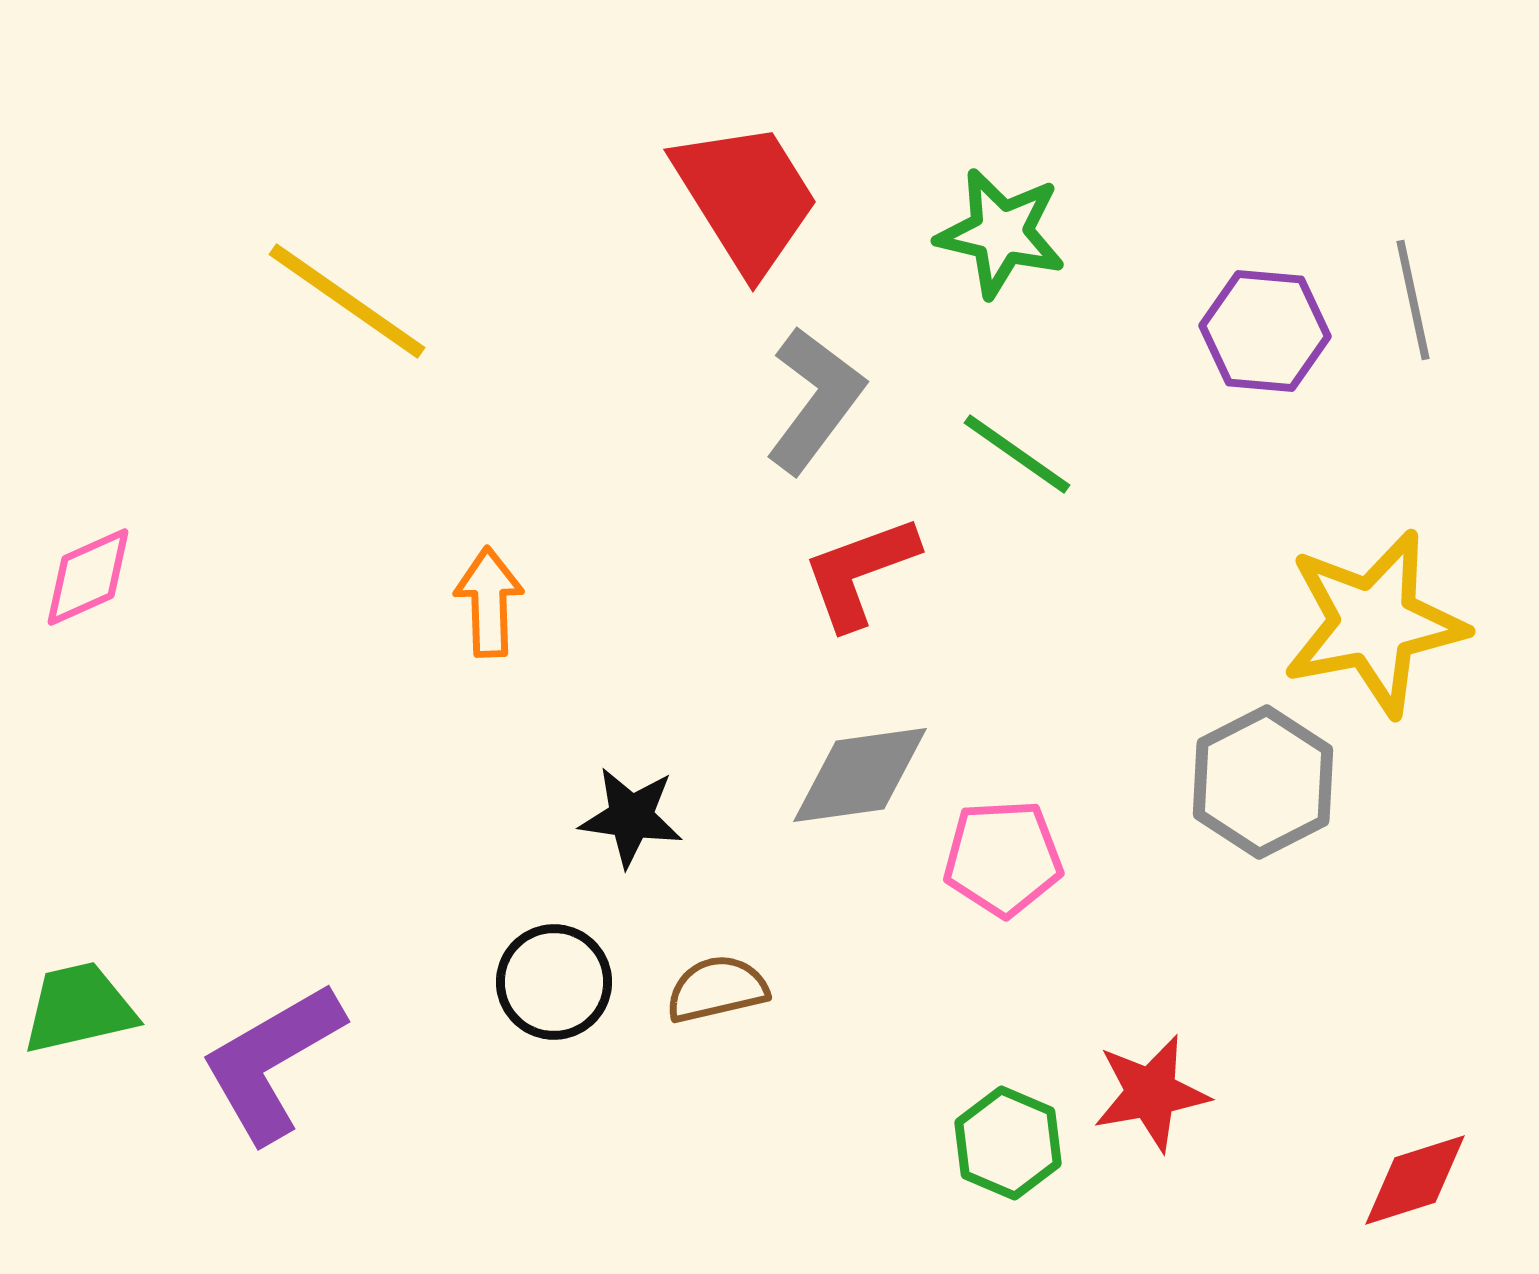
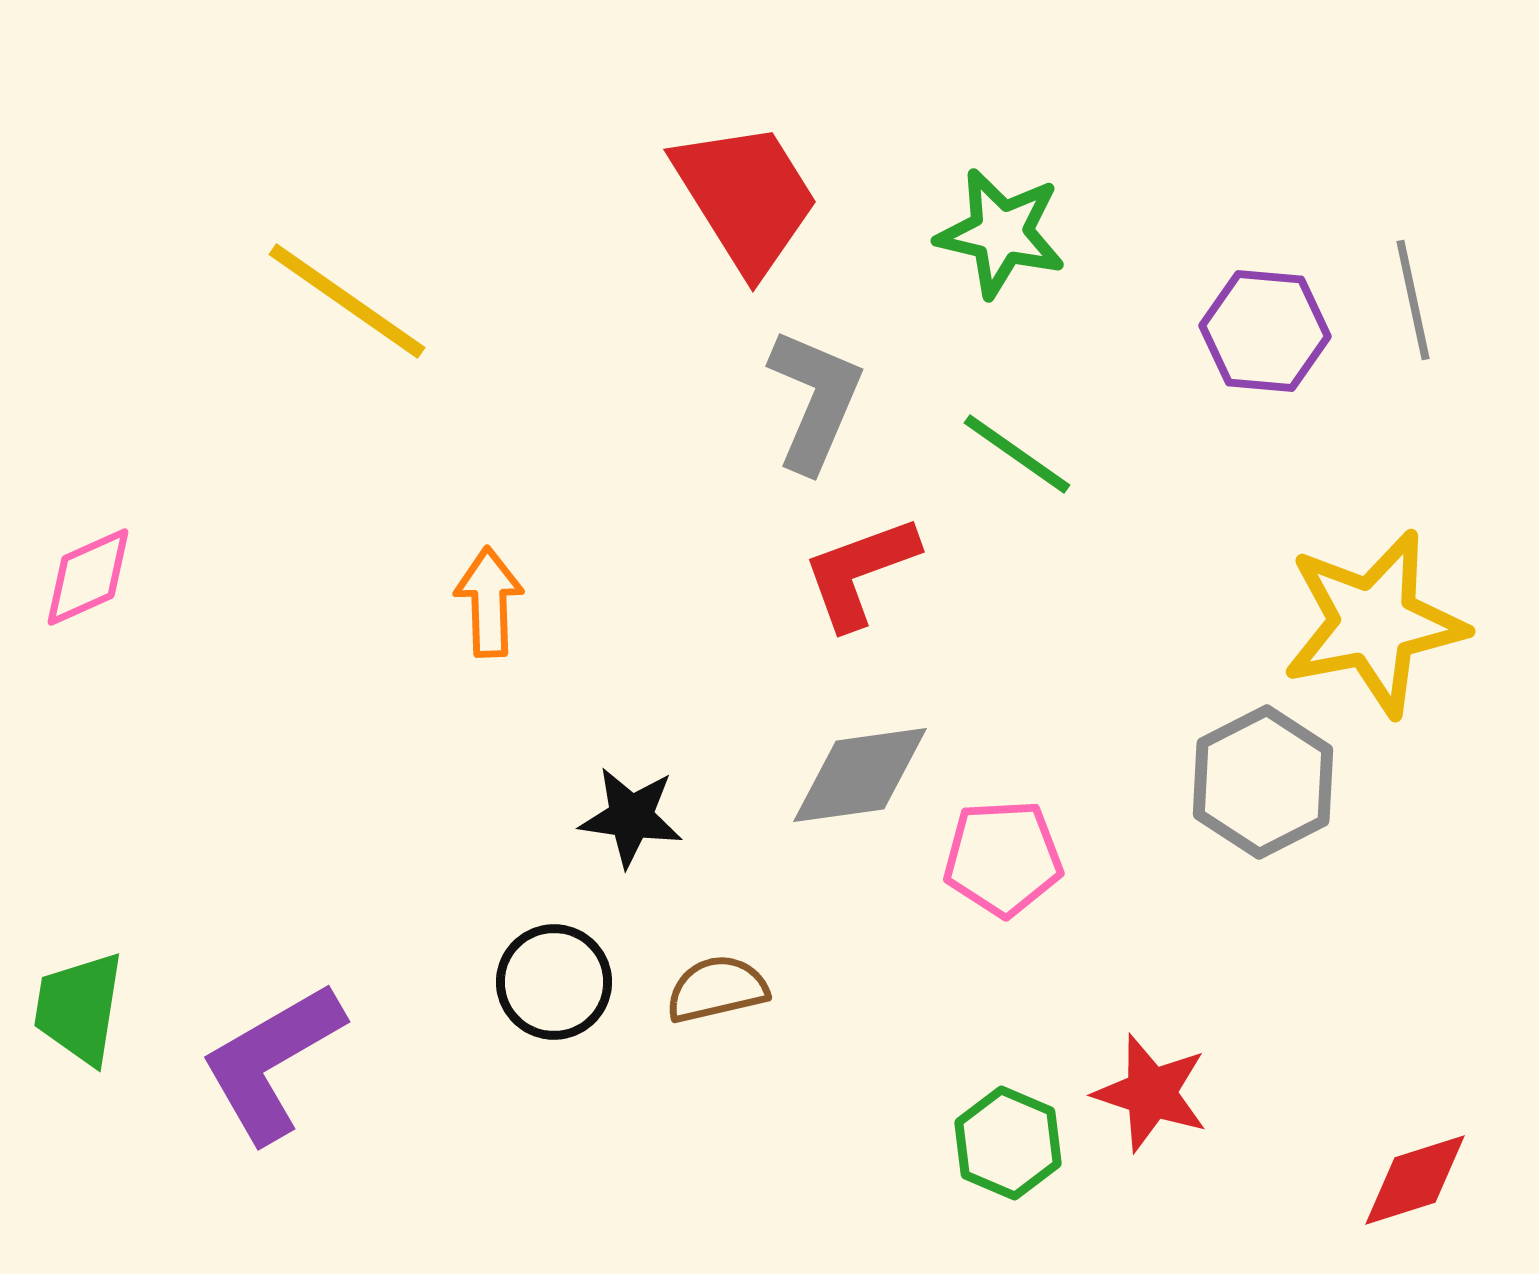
gray L-shape: rotated 14 degrees counterclockwise
green trapezoid: rotated 68 degrees counterclockwise
red star: rotated 28 degrees clockwise
